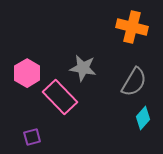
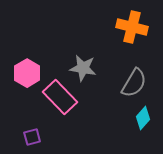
gray semicircle: moved 1 px down
